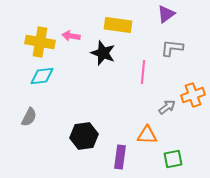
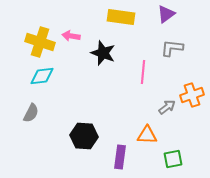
yellow rectangle: moved 3 px right, 8 px up
yellow cross: rotated 8 degrees clockwise
orange cross: moved 1 px left
gray semicircle: moved 2 px right, 4 px up
black hexagon: rotated 12 degrees clockwise
